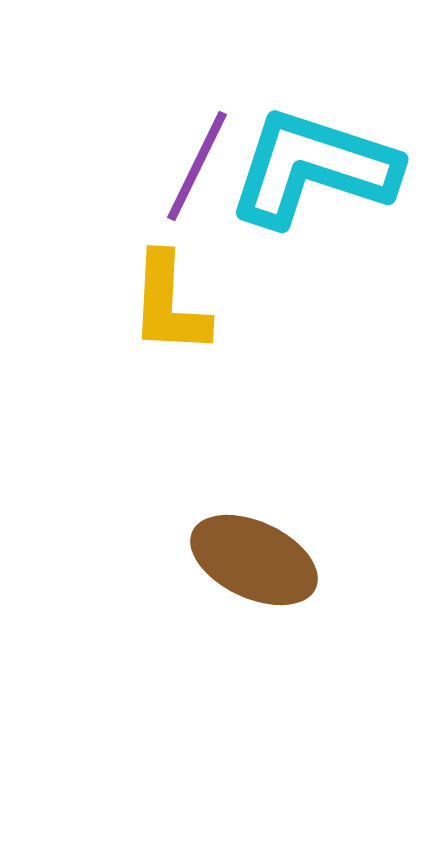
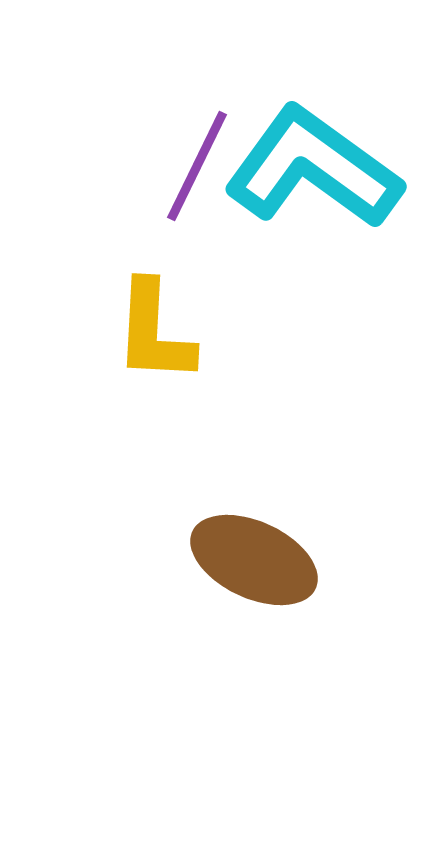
cyan L-shape: rotated 18 degrees clockwise
yellow L-shape: moved 15 px left, 28 px down
